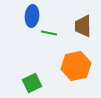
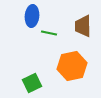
orange hexagon: moved 4 px left
